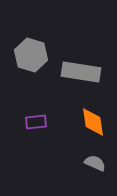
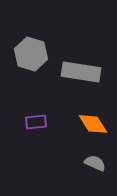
gray hexagon: moved 1 px up
orange diamond: moved 2 px down; rotated 24 degrees counterclockwise
